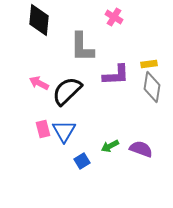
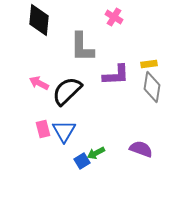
green arrow: moved 14 px left, 7 px down
